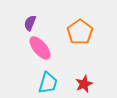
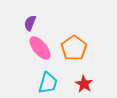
orange pentagon: moved 6 px left, 16 px down
red star: rotated 18 degrees counterclockwise
